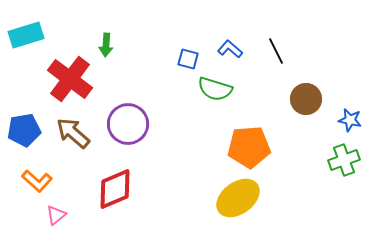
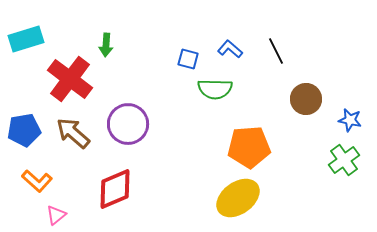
cyan rectangle: moved 4 px down
green semicircle: rotated 16 degrees counterclockwise
green cross: rotated 16 degrees counterclockwise
